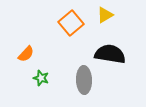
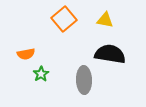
yellow triangle: moved 5 px down; rotated 42 degrees clockwise
orange square: moved 7 px left, 4 px up
orange semicircle: rotated 36 degrees clockwise
green star: moved 4 px up; rotated 21 degrees clockwise
